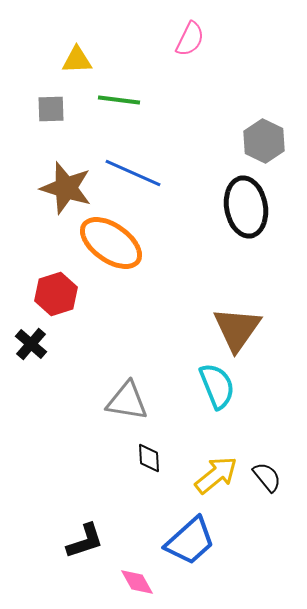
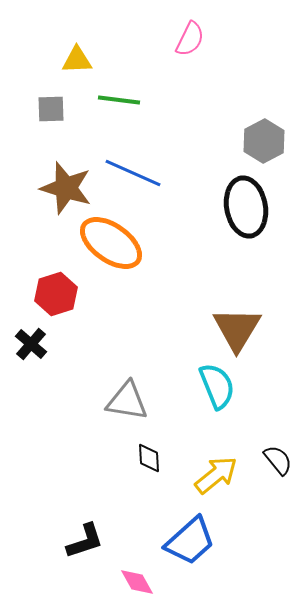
gray hexagon: rotated 6 degrees clockwise
brown triangle: rotated 4 degrees counterclockwise
black semicircle: moved 11 px right, 17 px up
